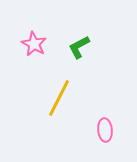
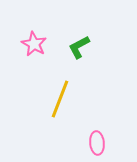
yellow line: moved 1 px right, 1 px down; rotated 6 degrees counterclockwise
pink ellipse: moved 8 px left, 13 px down
